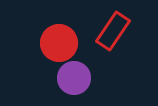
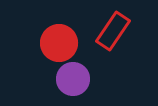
purple circle: moved 1 px left, 1 px down
